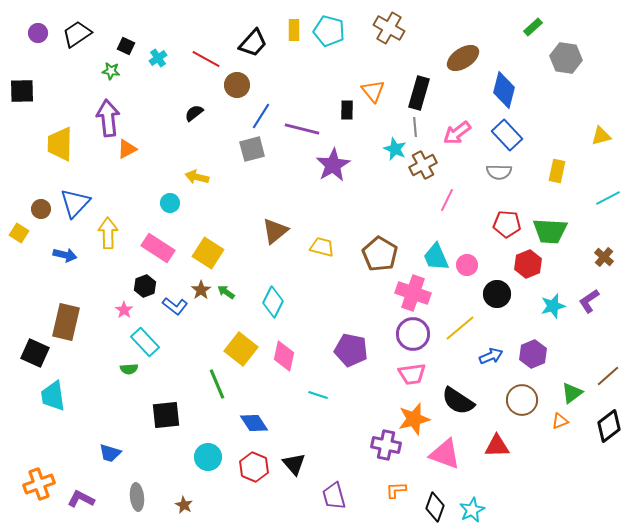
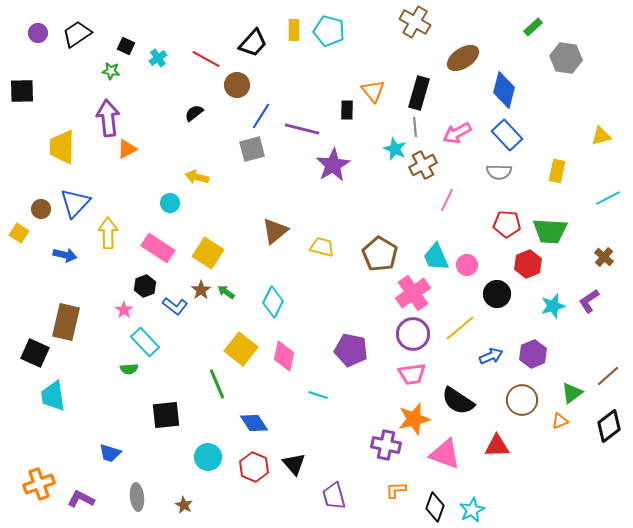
brown cross at (389, 28): moved 26 px right, 6 px up
pink arrow at (457, 133): rotated 8 degrees clockwise
yellow trapezoid at (60, 144): moved 2 px right, 3 px down
pink cross at (413, 293): rotated 36 degrees clockwise
